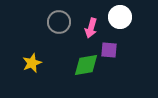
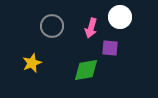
gray circle: moved 7 px left, 4 px down
purple square: moved 1 px right, 2 px up
green diamond: moved 5 px down
